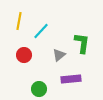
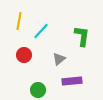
green L-shape: moved 7 px up
gray triangle: moved 4 px down
purple rectangle: moved 1 px right, 2 px down
green circle: moved 1 px left, 1 px down
